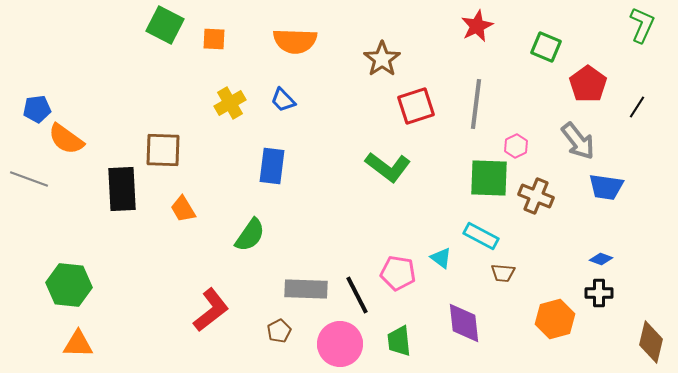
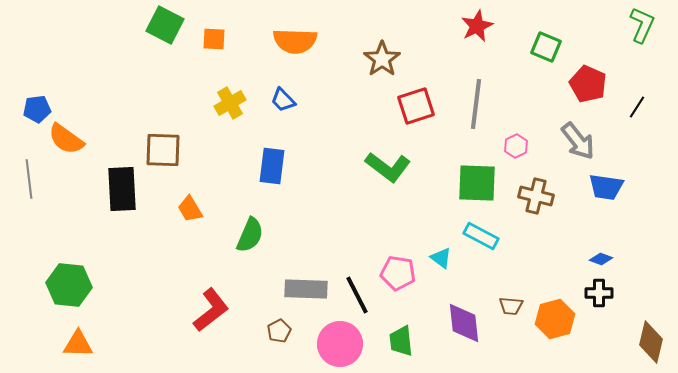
red pentagon at (588, 84): rotated 12 degrees counterclockwise
green square at (489, 178): moved 12 px left, 5 px down
gray line at (29, 179): rotated 63 degrees clockwise
brown cross at (536, 196): rotated 8 degrees counterclockwise
orange trapezoid at (183, 209): moved 7 px right
green semicircle at (250, 235): rotated 12 degrees counterclockwise
brown trapezoid at (503, 273): moved 8 px right, 33 px down
green trapezoid at (399, 341): moved 2 px right
